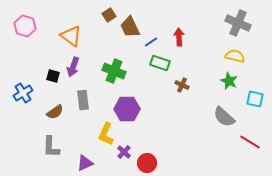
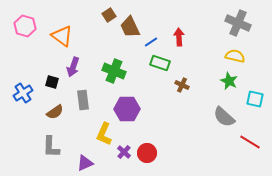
orange triangle: moved 9 px left
black square: moved 1 px left, 6 px down
yellow L-shape: moved 2 px left
red circle: moved 10 px up
